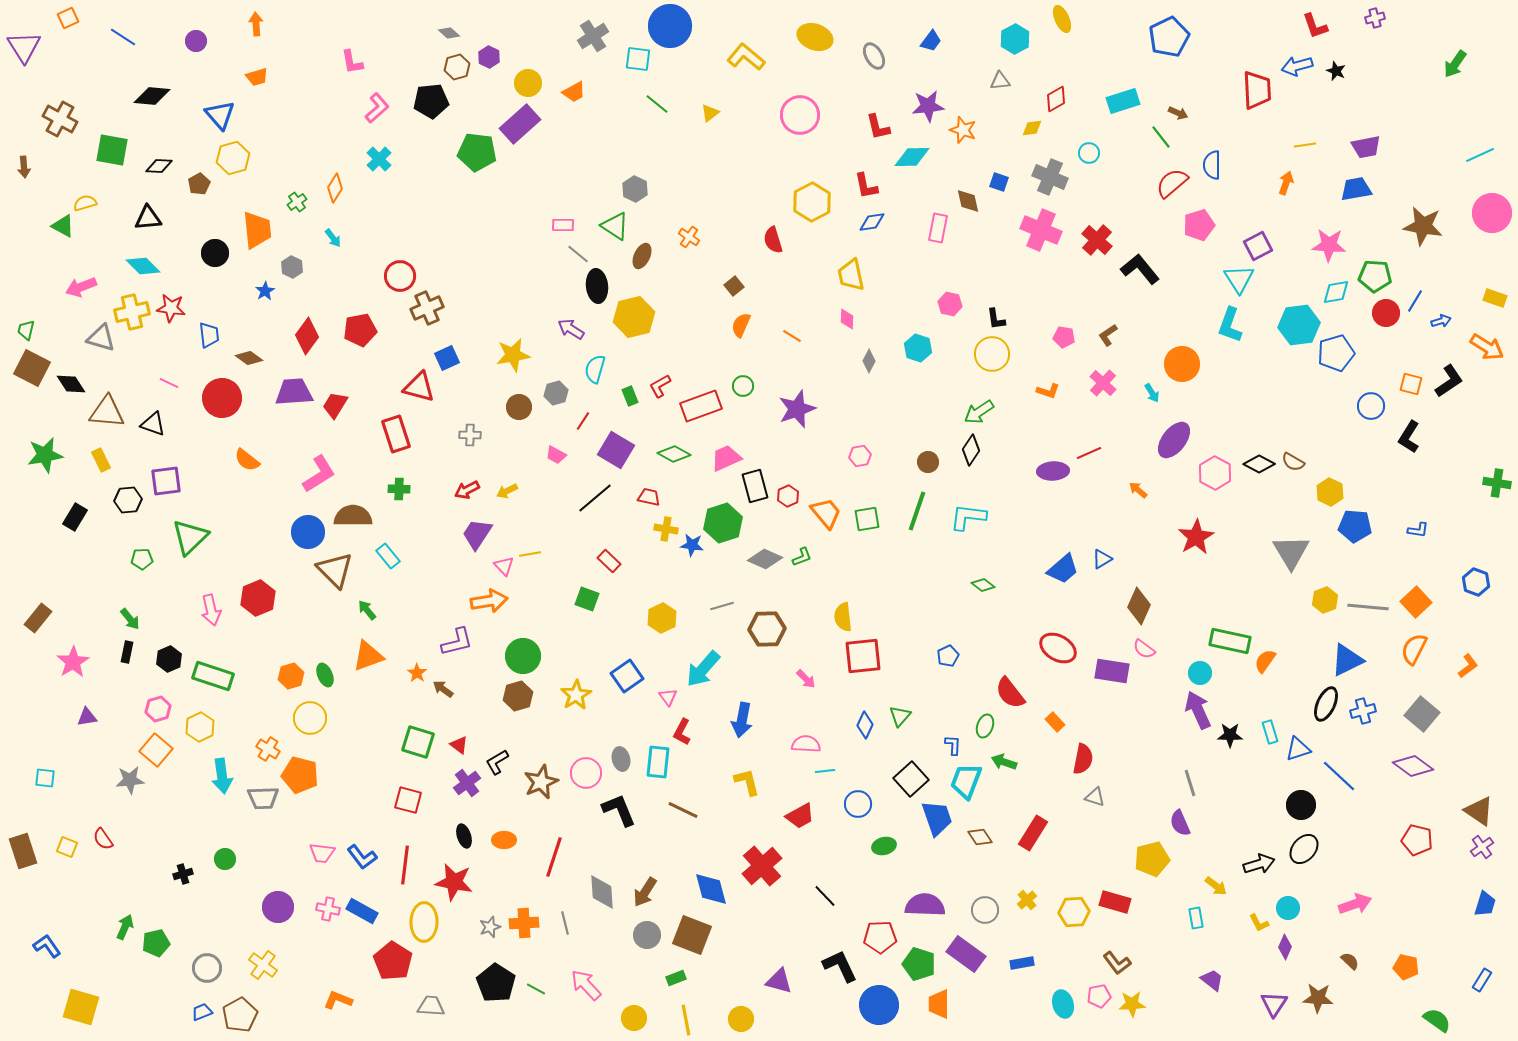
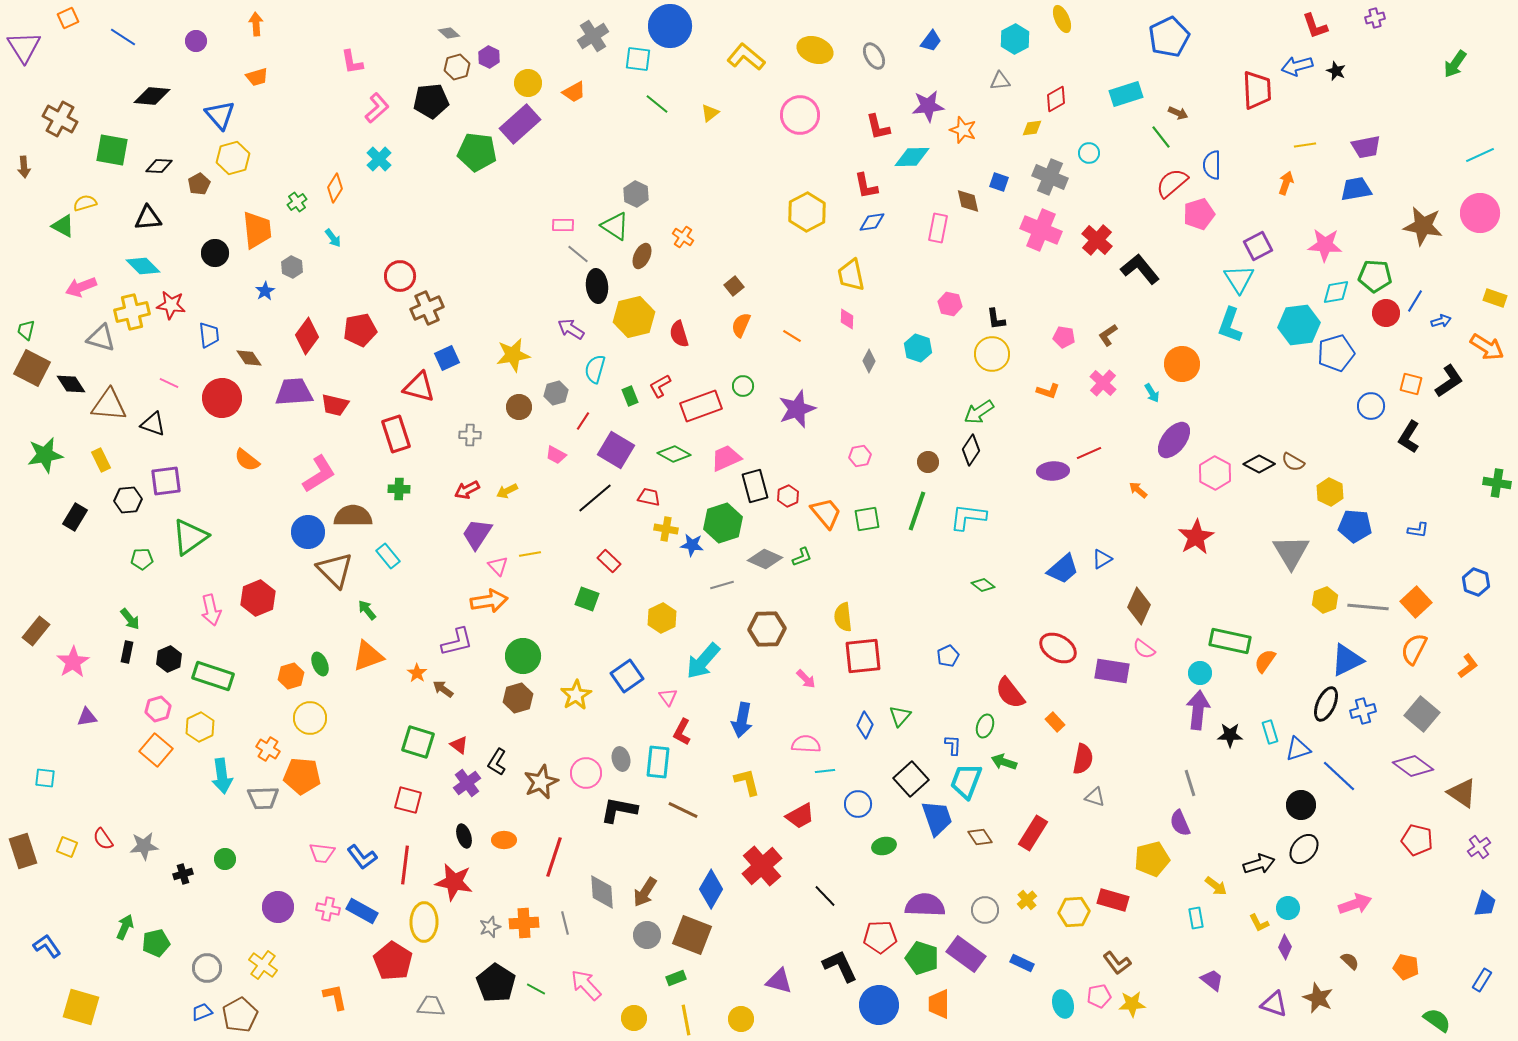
yellow ellipse at (815, 37): moved 13 px down
cyan rectangle at (1123, 101): moved 3 px right, 7 px up
gray hexagon at (635, 189): moved 1 px right, 5 px down
yellow hexagon at (812, 202): moved 5 px left, 10 px down
pink circle at (1492, 213): moved 12 px left
pink pentagon at (1199, 225): moved 11 px up
orange cross at (689, 237): moved 6 px left
red semicircle at (773, 240): moved 94 px left, 94 px down
pink star at (1329, 245): moved 4 px left
red star at (171, 308): moved 3 px up
brown diamond at (249, 358): rotated 20 degrees clockwise
red trapezoid at (335, 405): rotated 108 degrees counterclockwise
brown triangle at (107, 412): moved 2 px right, 7 px up
green triangle at (190, 537): rotated 9 degrees clockwise
pink triangle at (504, 566): moved 6 px left
gray line at (722, 606): moved 21 px up
brown rectangle at (38, 618): moved 2 px left, 13 px down
cyan arrow at (703, 669): moved 8 px up
green ellipse at (325, 675): moved 5 px left, 11 px up
brown hexagon at (518, 696): moved 2 px down
purple arrow at (1198, 710): rotated 30 degrees clockwise
black L-shape at (497, 762): rotated 28 degrees counterclockwise
orange pentagon at (300, 775): moved 2 px right, 1 px down; rotated 9 degrees counterclockwise
gray star at (130, 780): moved 14 px right, 66 px down
black L-shape at (619, 810): rotated 57 degrees counterclockwise
brown triangle at (1479, 811): moved 17 px left, 18 px up
purple cross at (1482, 847): moved 3 px left
blue diamond at (711, 889): rotated 45 degrees clockwise
red rectangle at (1115, 902): moved 2 px left, 2 px up
blue rectangle at (1022, 963): rotated 35 degrees clockwise
green pentagon at (919, 964): moved 3 px right, 6 px up
brown star at (1318, 998): rotated 20 degrees clockwise
orange L-shape at (338, 1000): moved 3 px left, 3 px up; rotated 56 degrees clockwise
purple triangle at (1274, 1004): rotated 44 degrees counterclockwise
